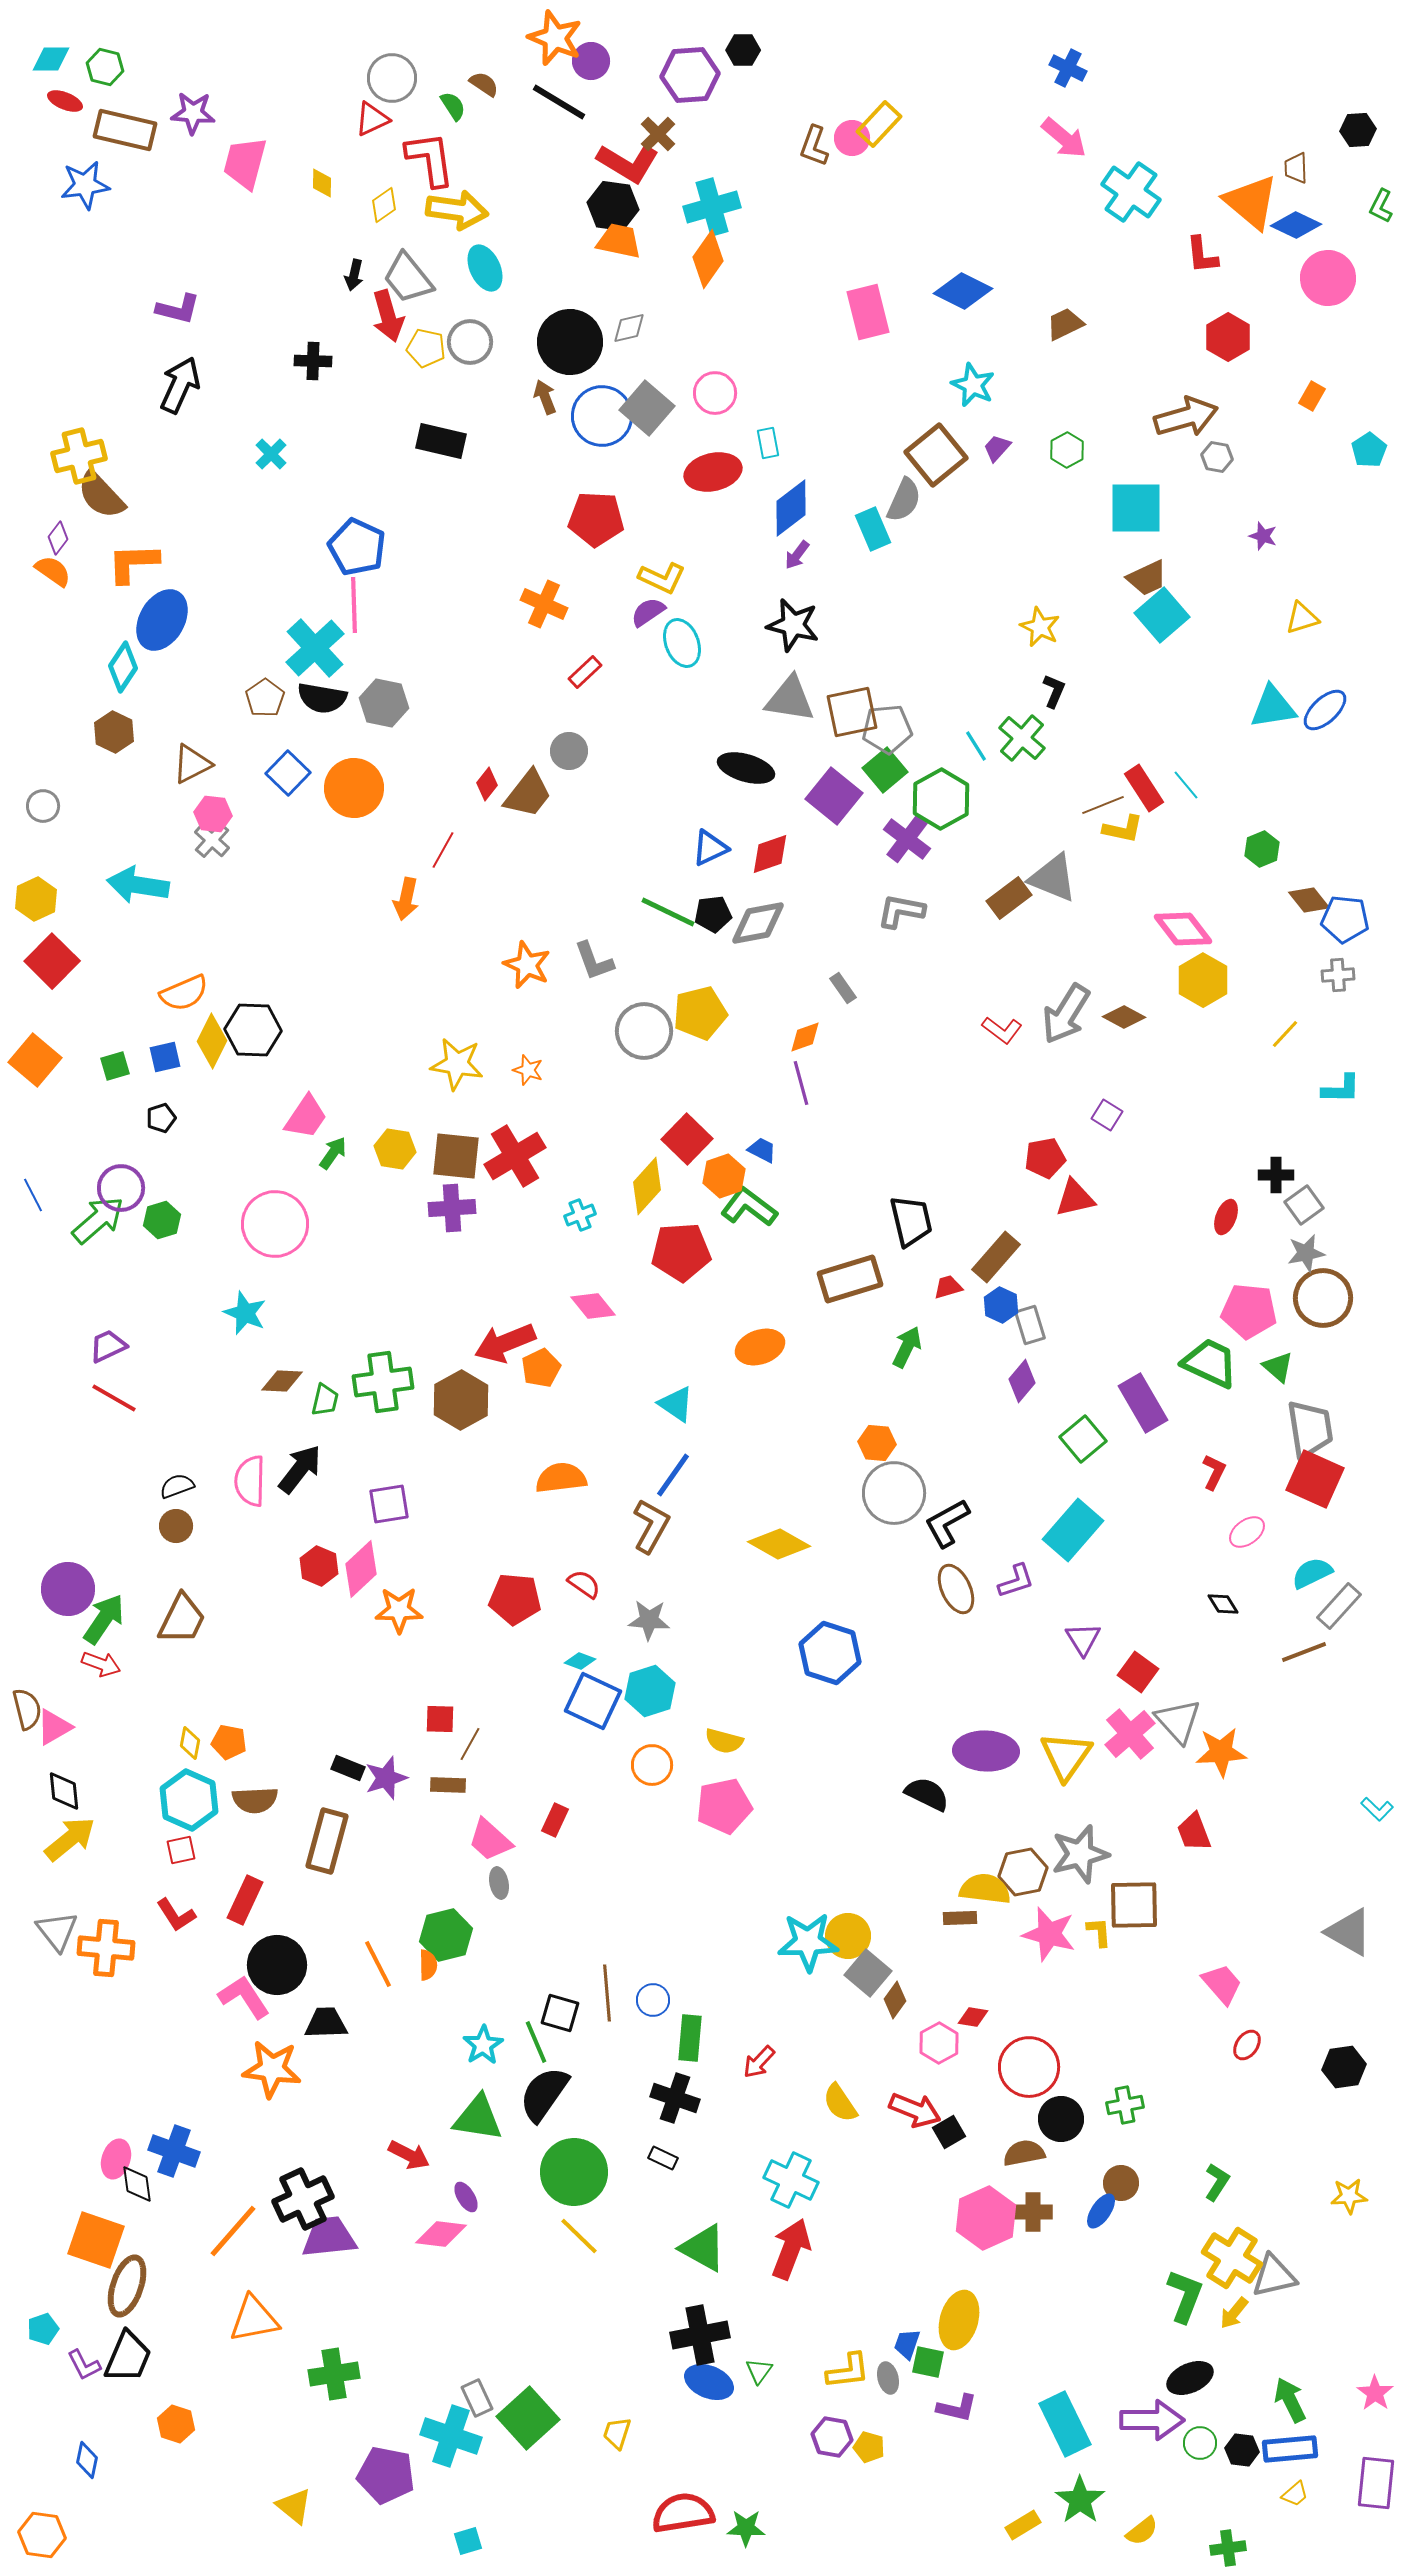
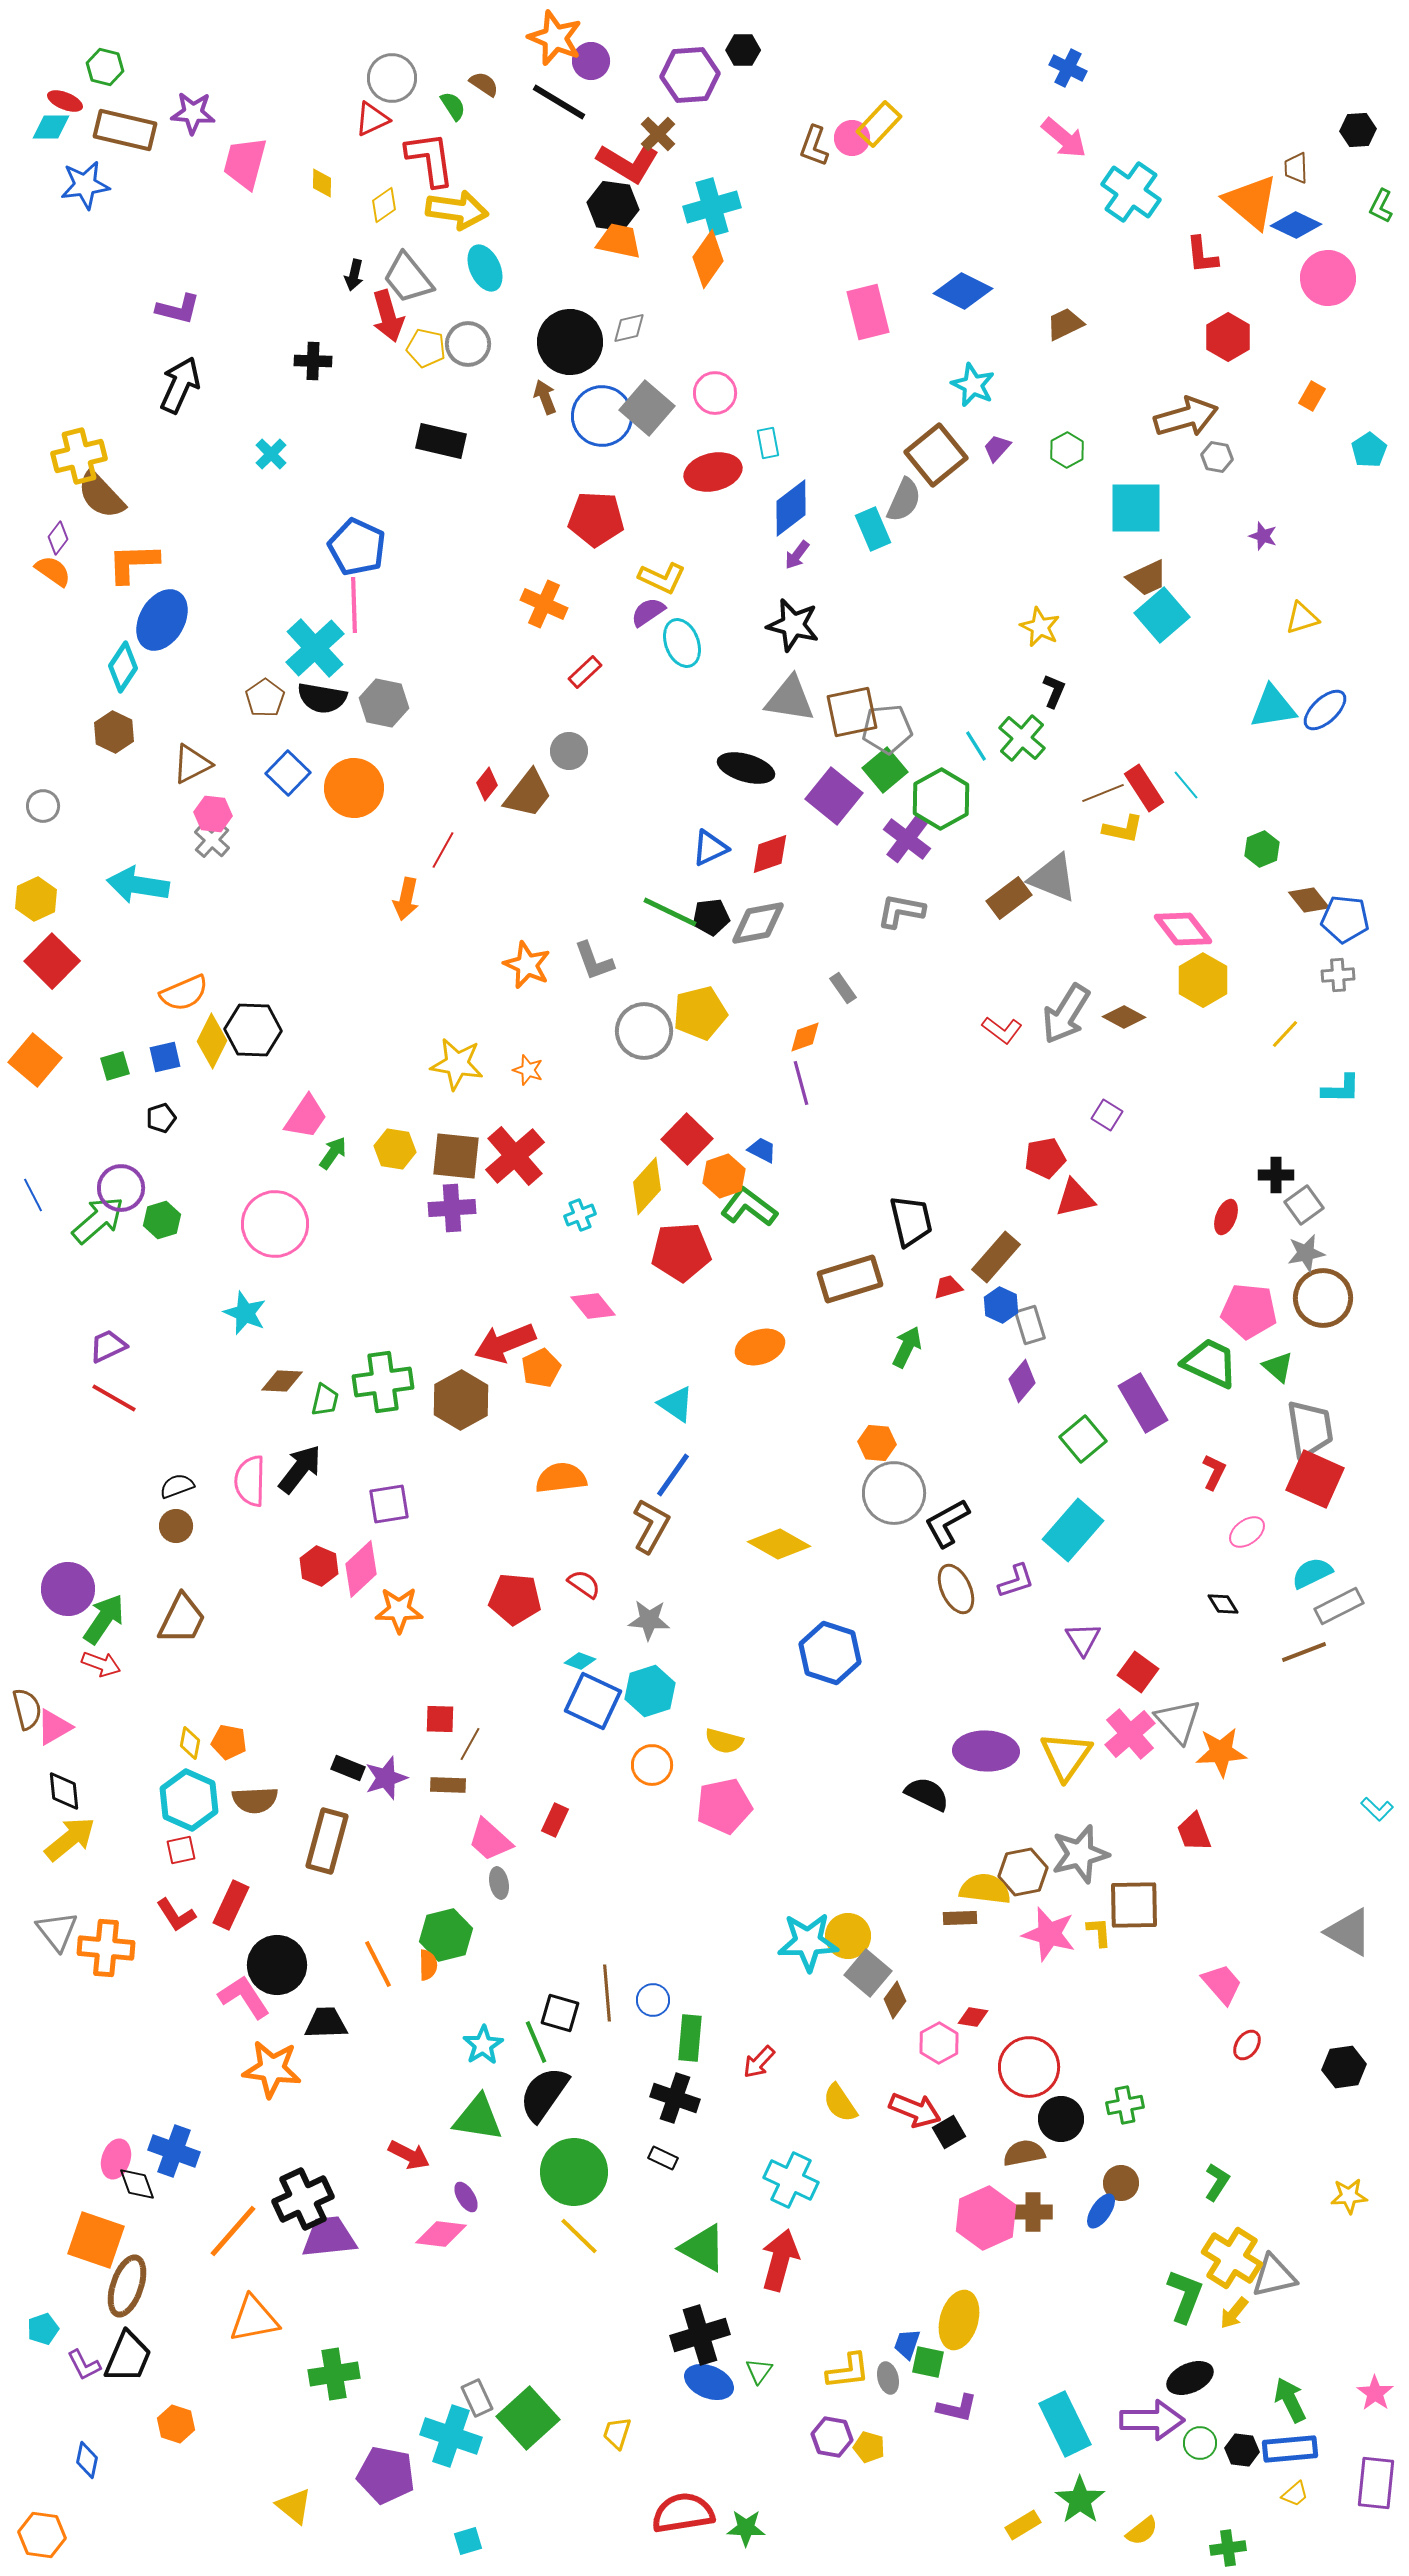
cyan diamond at (51, 59): moved 68 px down
gray circle at (470, 342): moved 2 px left, 2 px down
brown line at (1103, 805): moved 12 px up
green line at (668, 912): moved 2 px right
black pentagon at (713, 914): moved 2 px left, 3 px down
red cross at (515, 1156): rotated 10 degrees counterclockwise
gray rectangle at (1339, 1606): rotated 21 degrees clockwise
red rectangle at (245, 1900): moved 14 px left, 5 px down
black diamond at (137, 2184): rotated 12 degrees counterclockwise
red arrow at (791, 2249): moved 11 px left, 11 px down; rotated 6 degrees counterclockwise
black cross at (700, 2335): rotated 6 degrees counterclockwise
